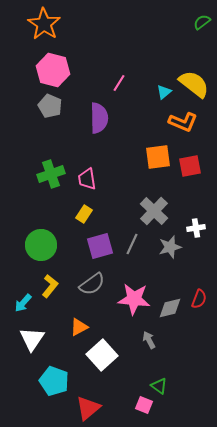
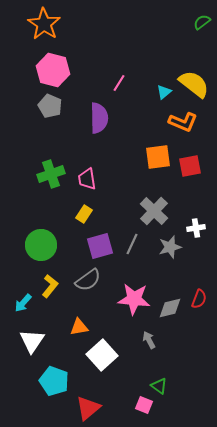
gray semicircle: moved 4 px left, 4 px up
orange triangle: rotated 18 degrees clockwise
white triangle: moved 2 px down
